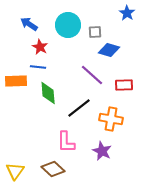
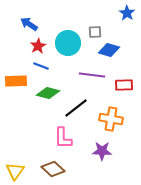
cyan circle: moved 18 px down
red star: moved 2 px left, 1 px up; rotated 14 degrees clockwise
blue line: moved 3 px right, 1 px up; rotated 14 degrees clockwise
purple line: rotated 35 degrees counterclockwise
green diamond: rotated 70 degrees counterclockwise
black line: moved 3 px left
pink L-shape: moved 3 px left, 4 px up
purple star: rotated 24 degrees counterclockwise
